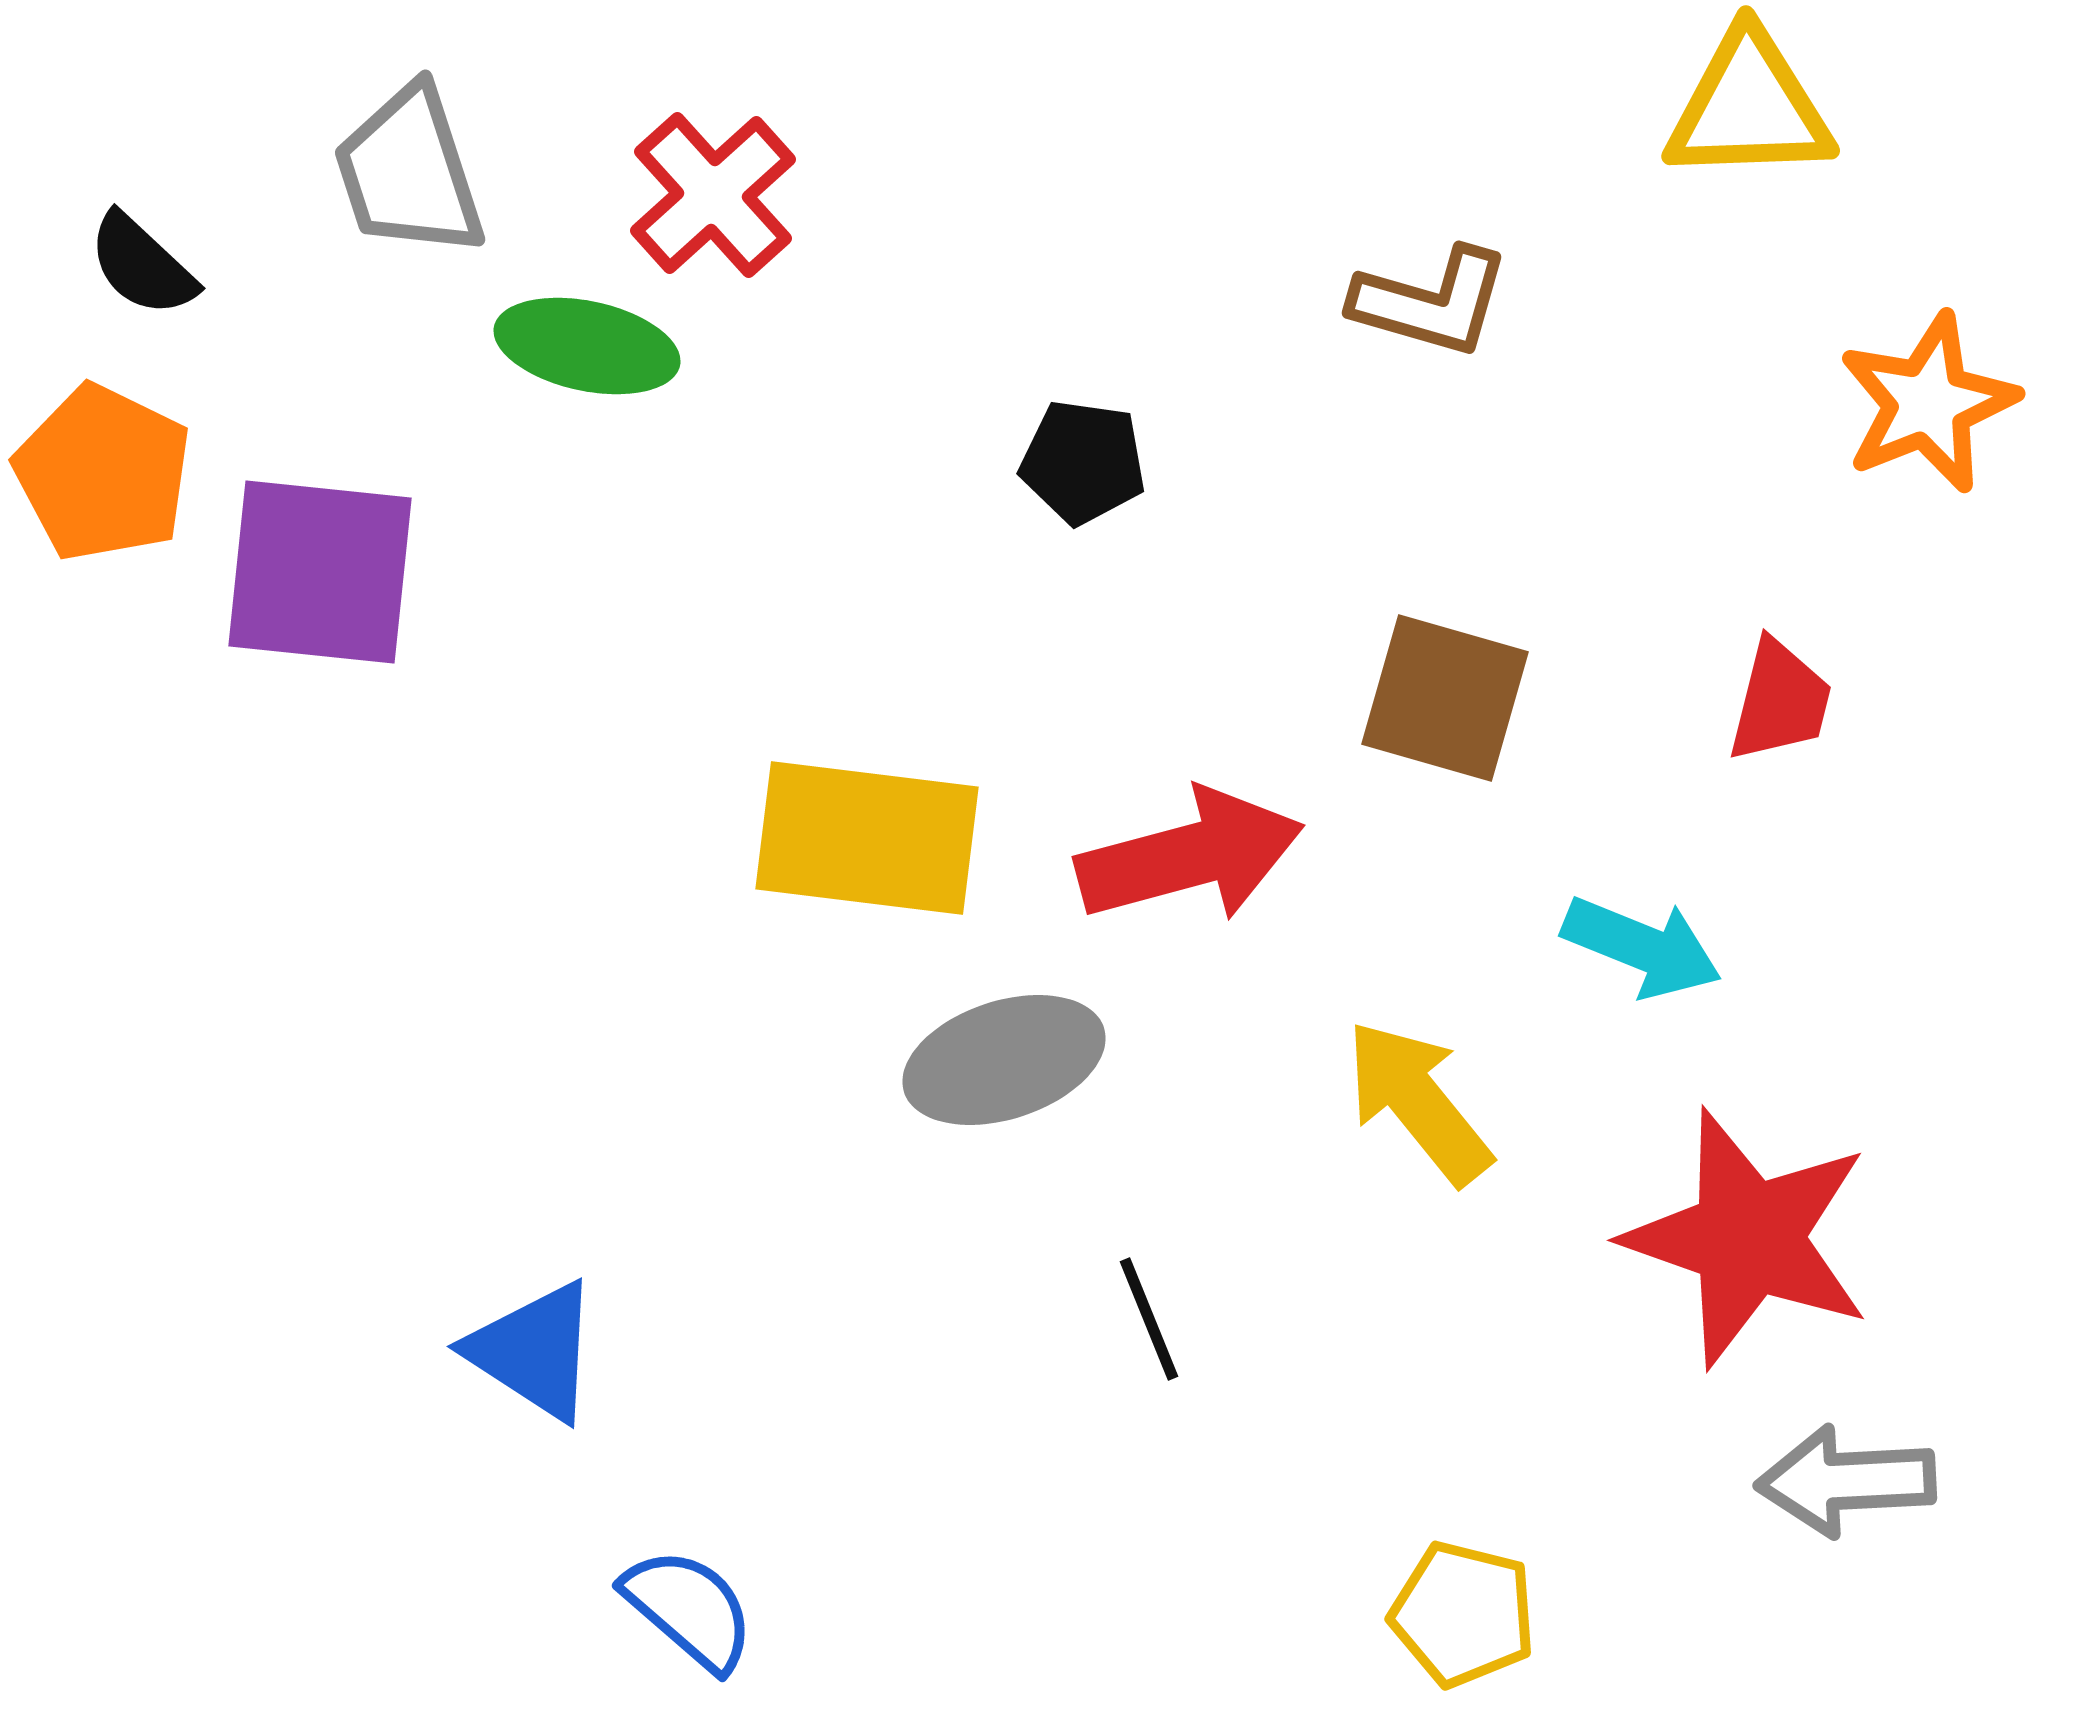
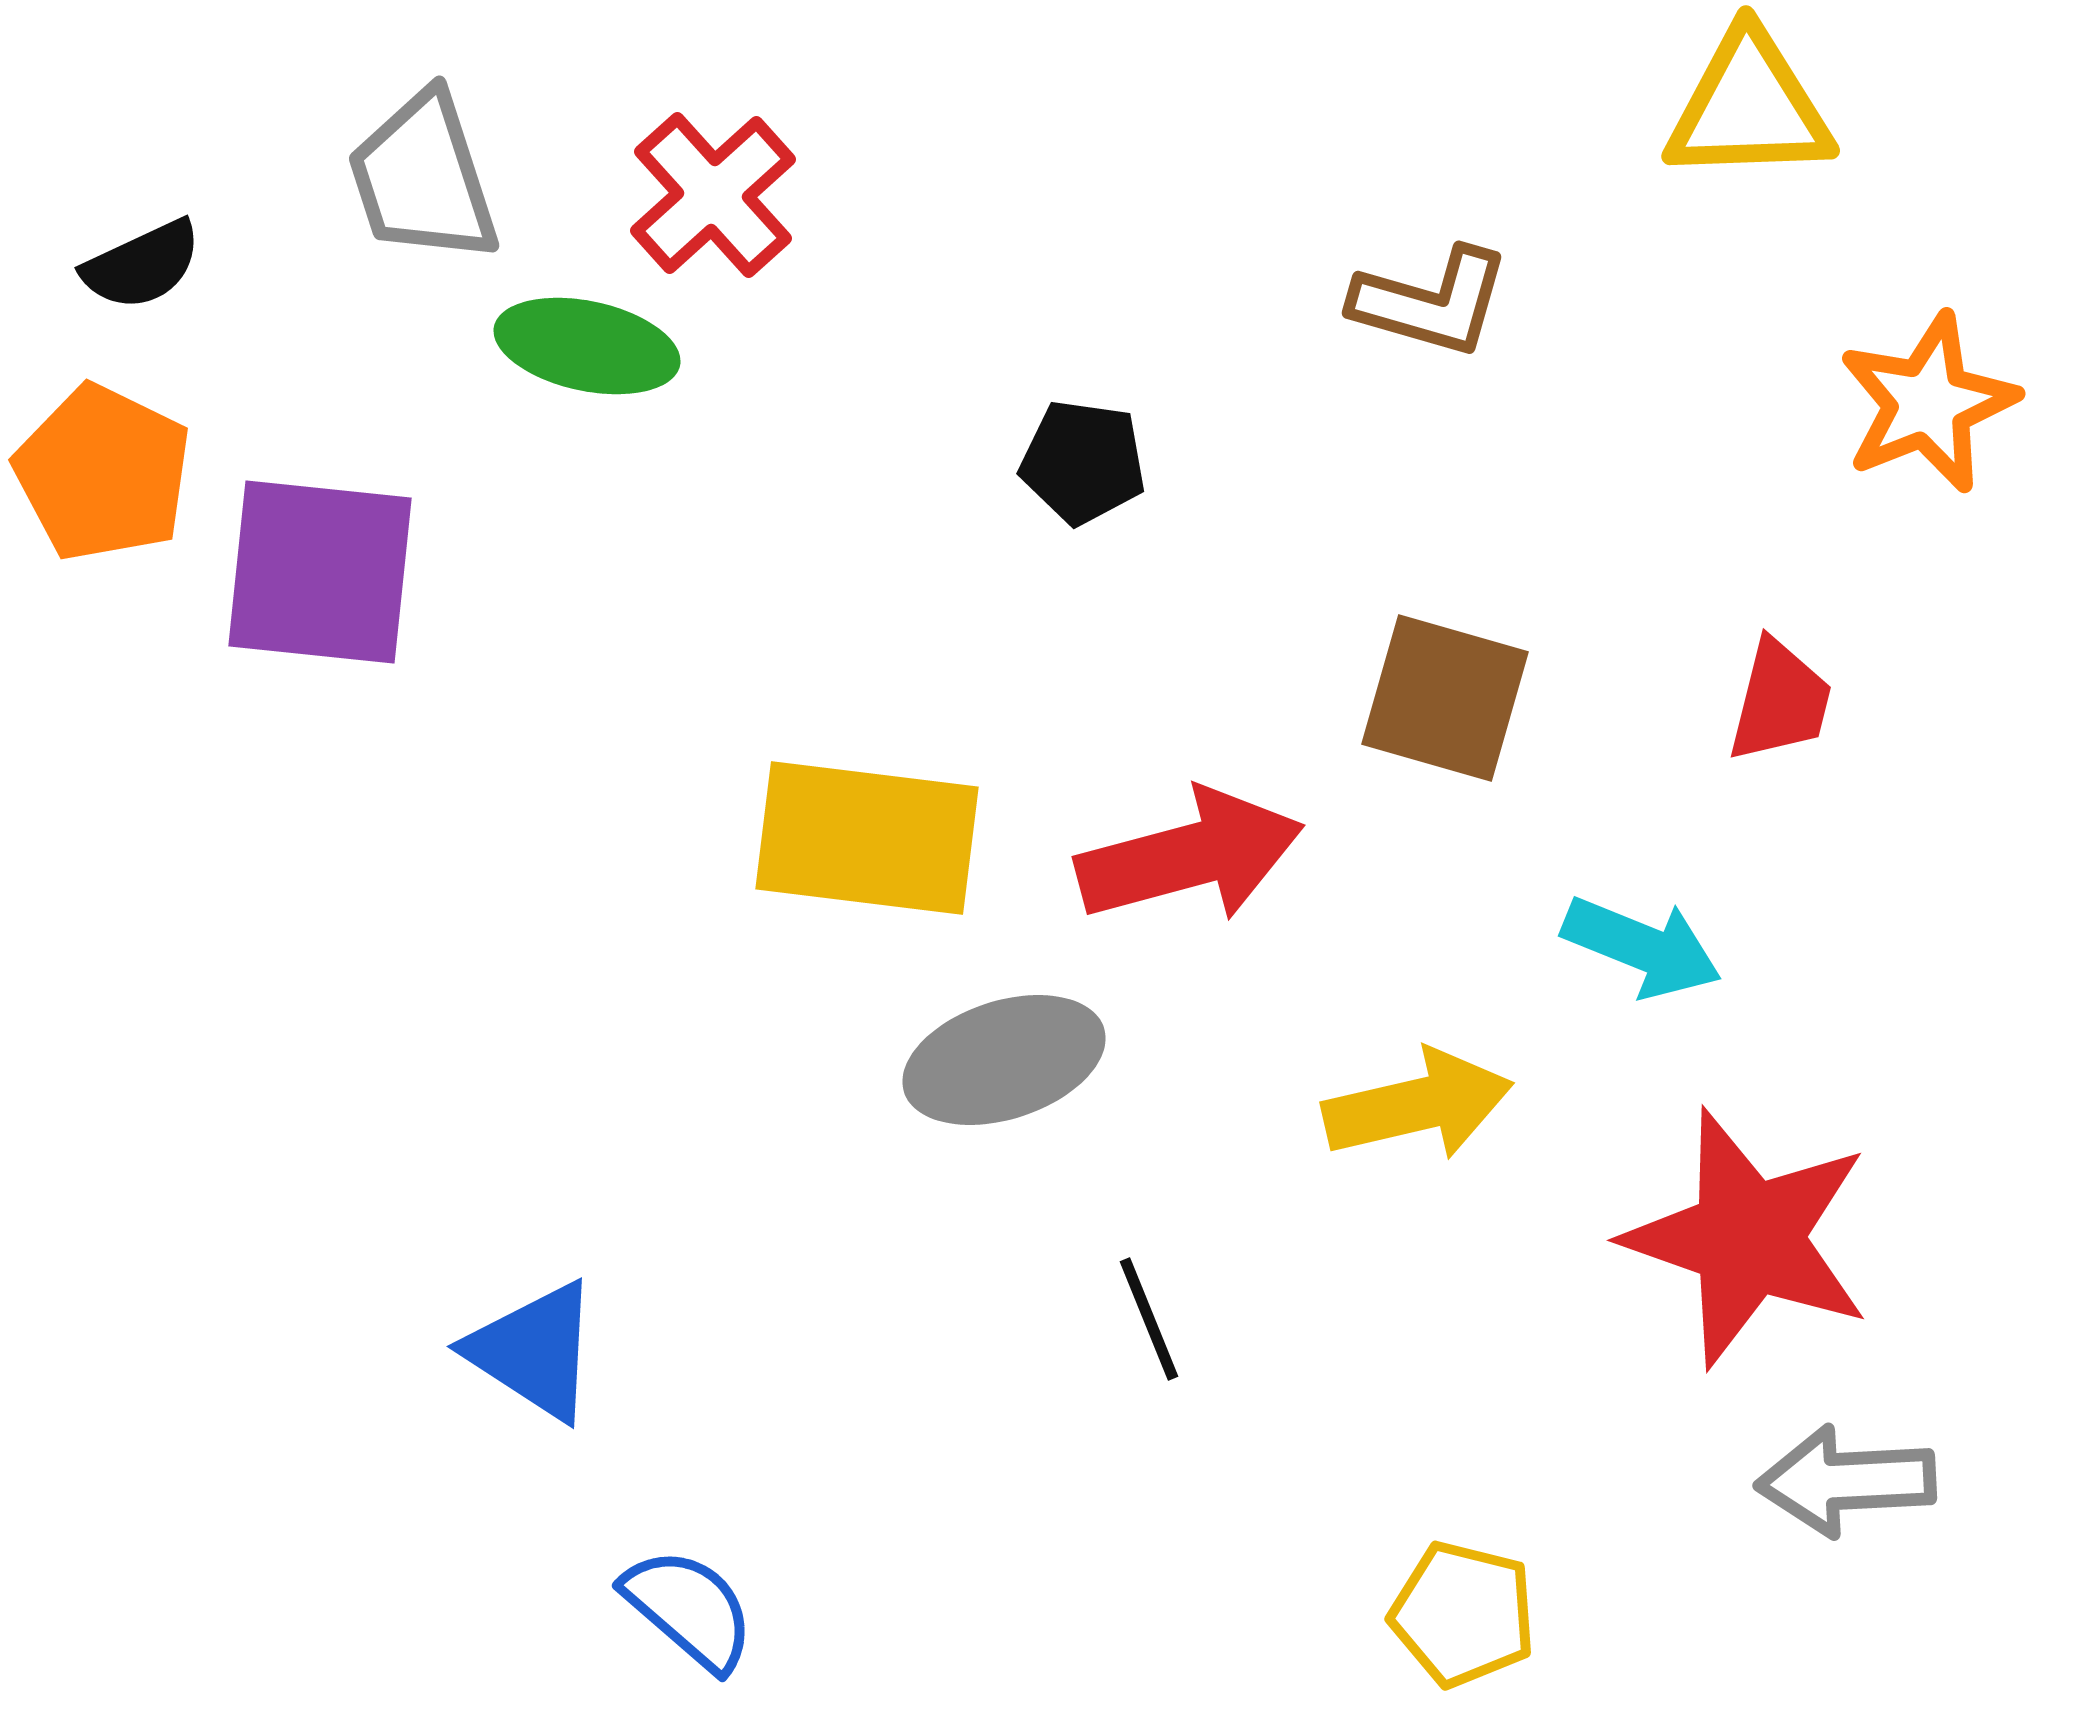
gray trapezoid: moved 14 px right, 6 px down
black semicircle: rotated 68 degrees counterclockwise
yellow arrow: moved 3 px down; rotated 116 degrees clockwise
